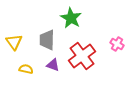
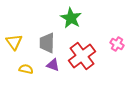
gray trapezoid: moved 3 px down
